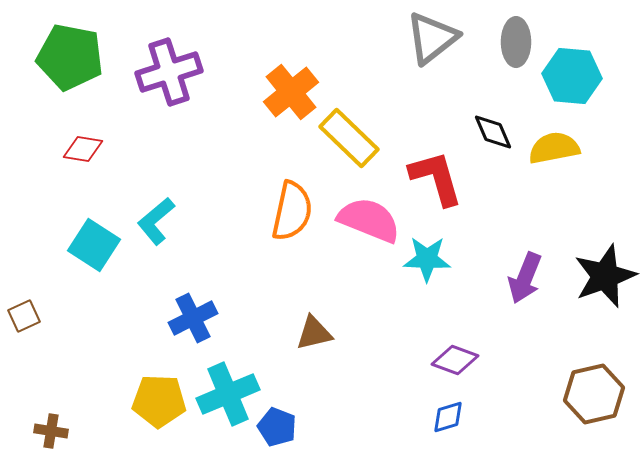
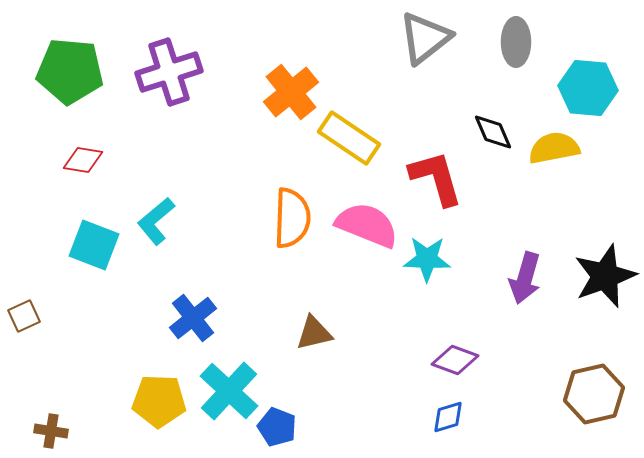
gray triangle: moved 7 px left
green pentagon: moved 14 px down; rotated 6 degrees counterclockwise
cyan hexagon: moved 16 px right, 12 px down
yellow rectangle: rotated 10 degrees counterclockwise
red diamond: moved 11 px down
orange semicircle: moved 7 px down; rotated 10 degrees counterclockwise
pink semicircle: moved 2 px left, 5 px down
cyan square: rotated 12 degrees counterclockwise
purple arrow: rotated 6 degrees counterclockwise
blue cross: rotated 12 degrees counterclockwise
cyan cross: moved 1 px right, 3 px up; rotated 24 degrees counterclockwise
